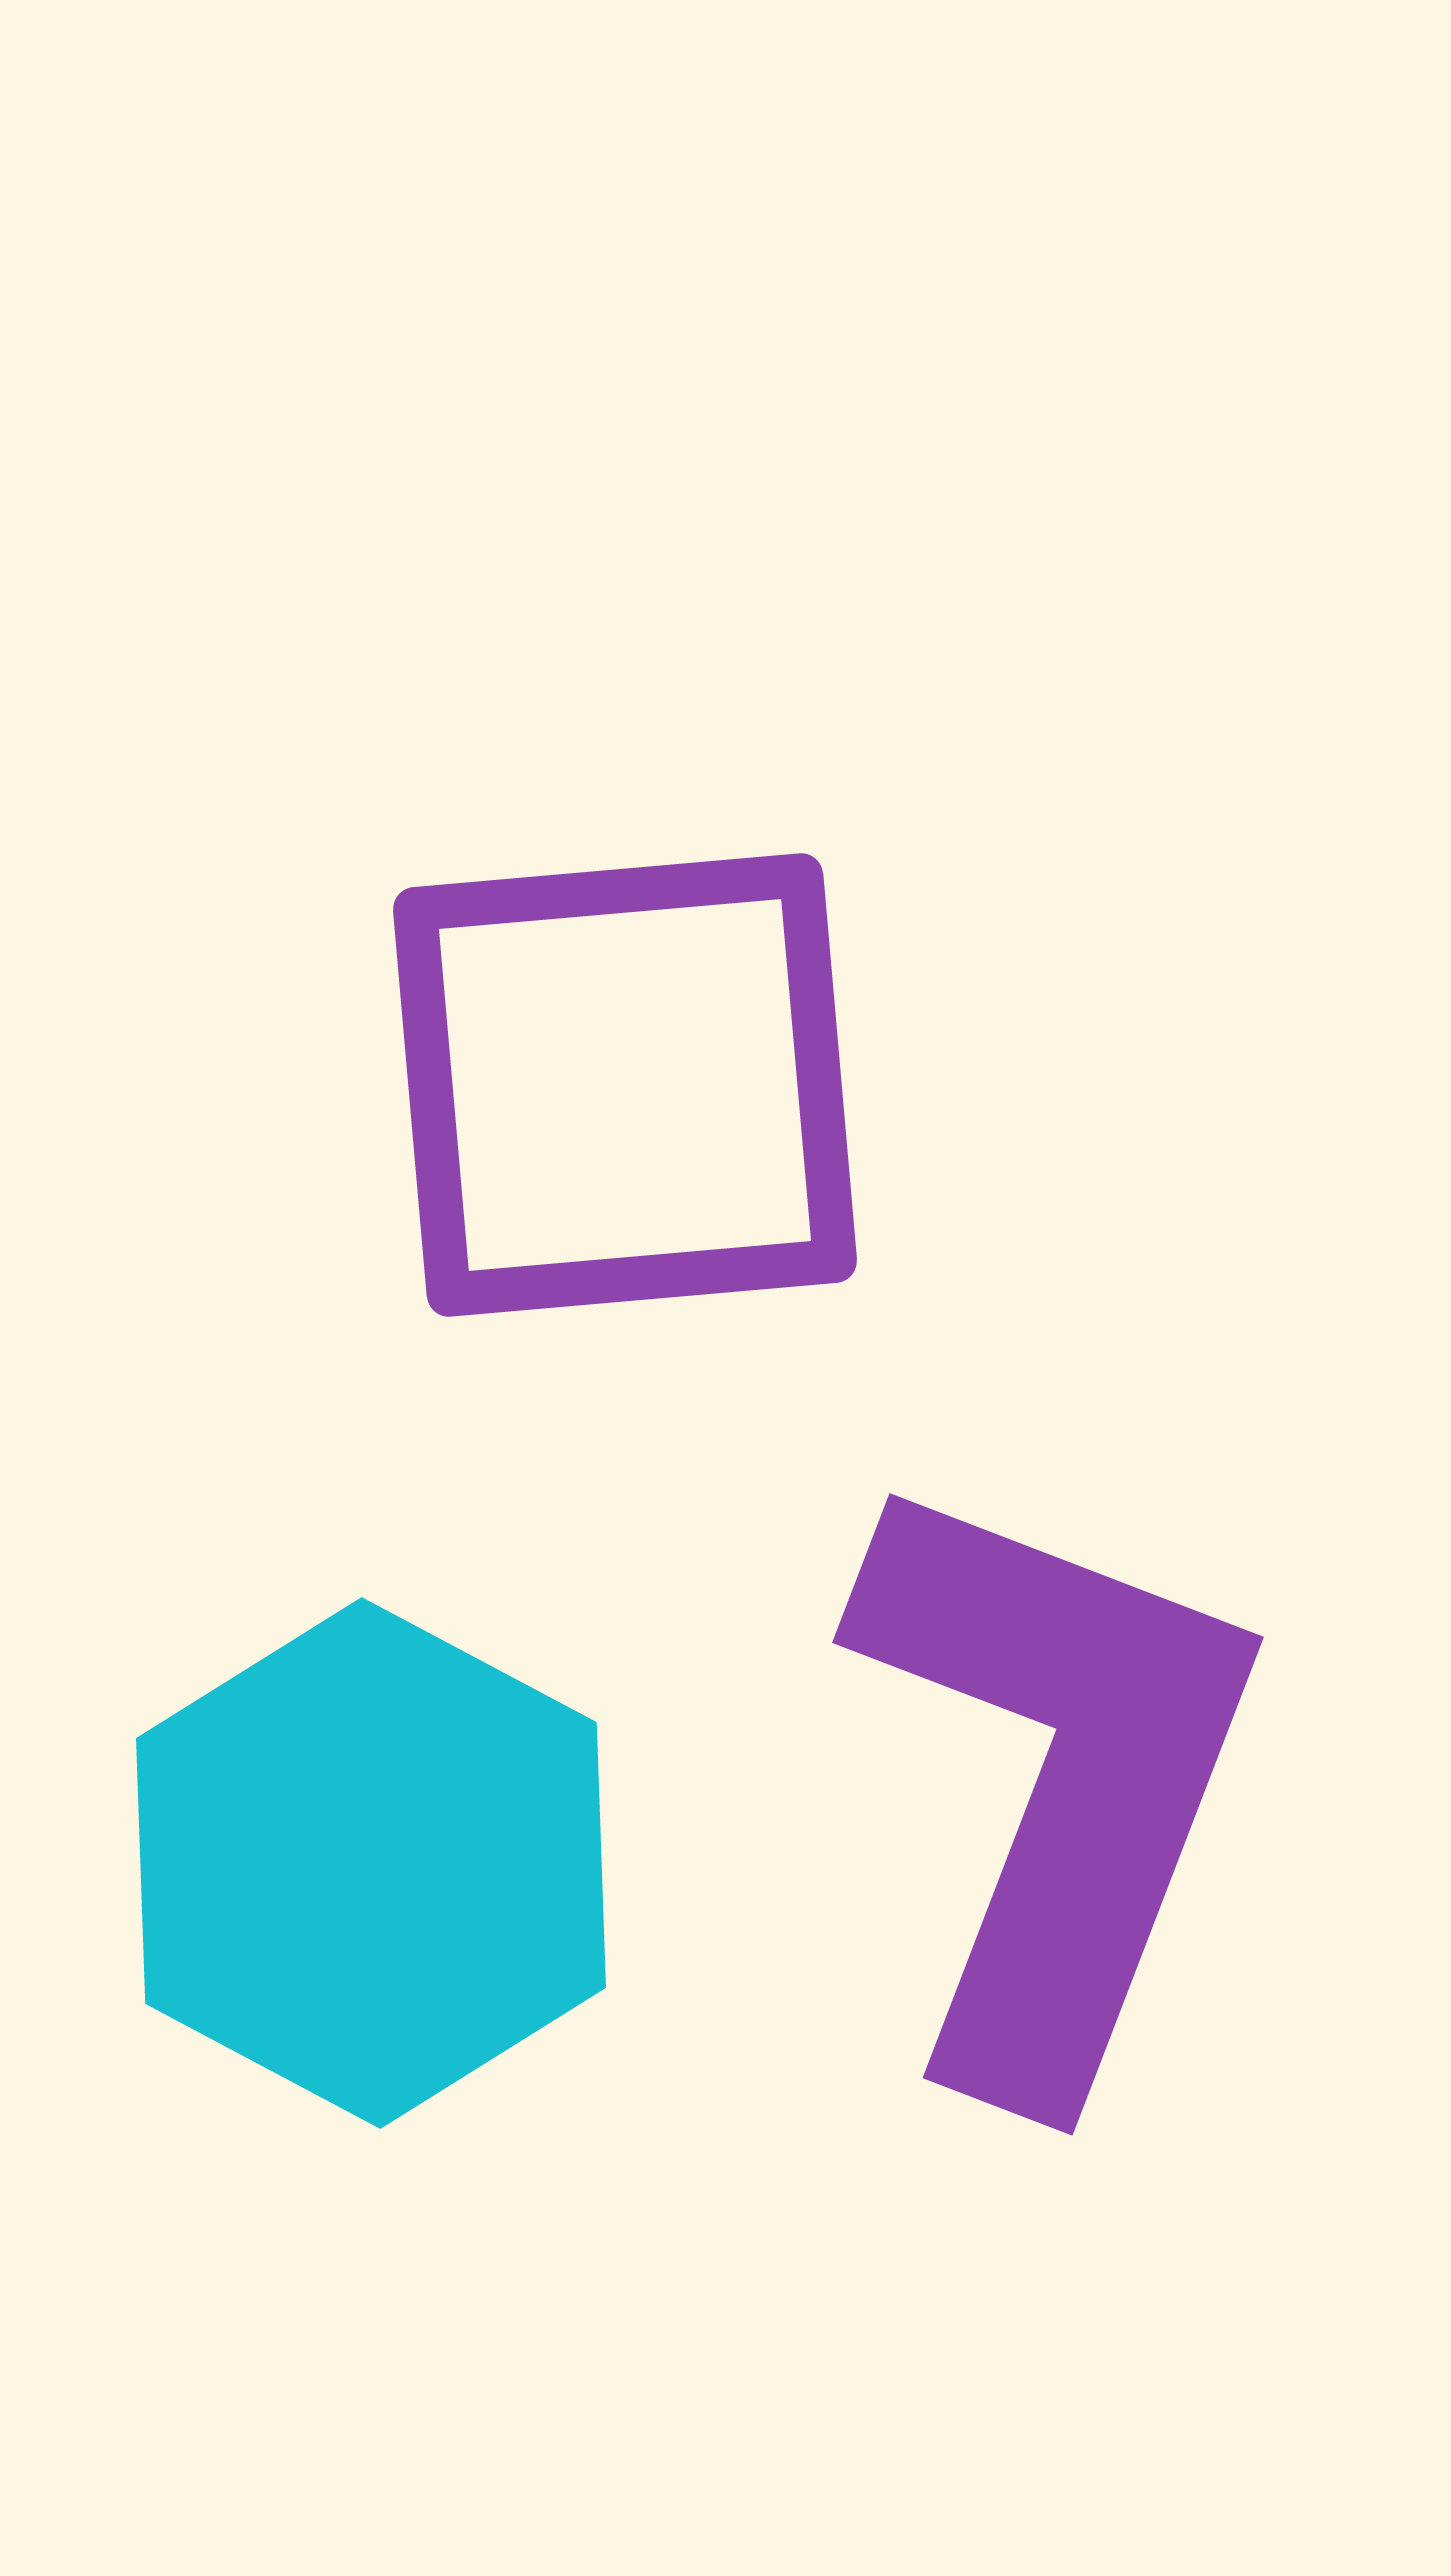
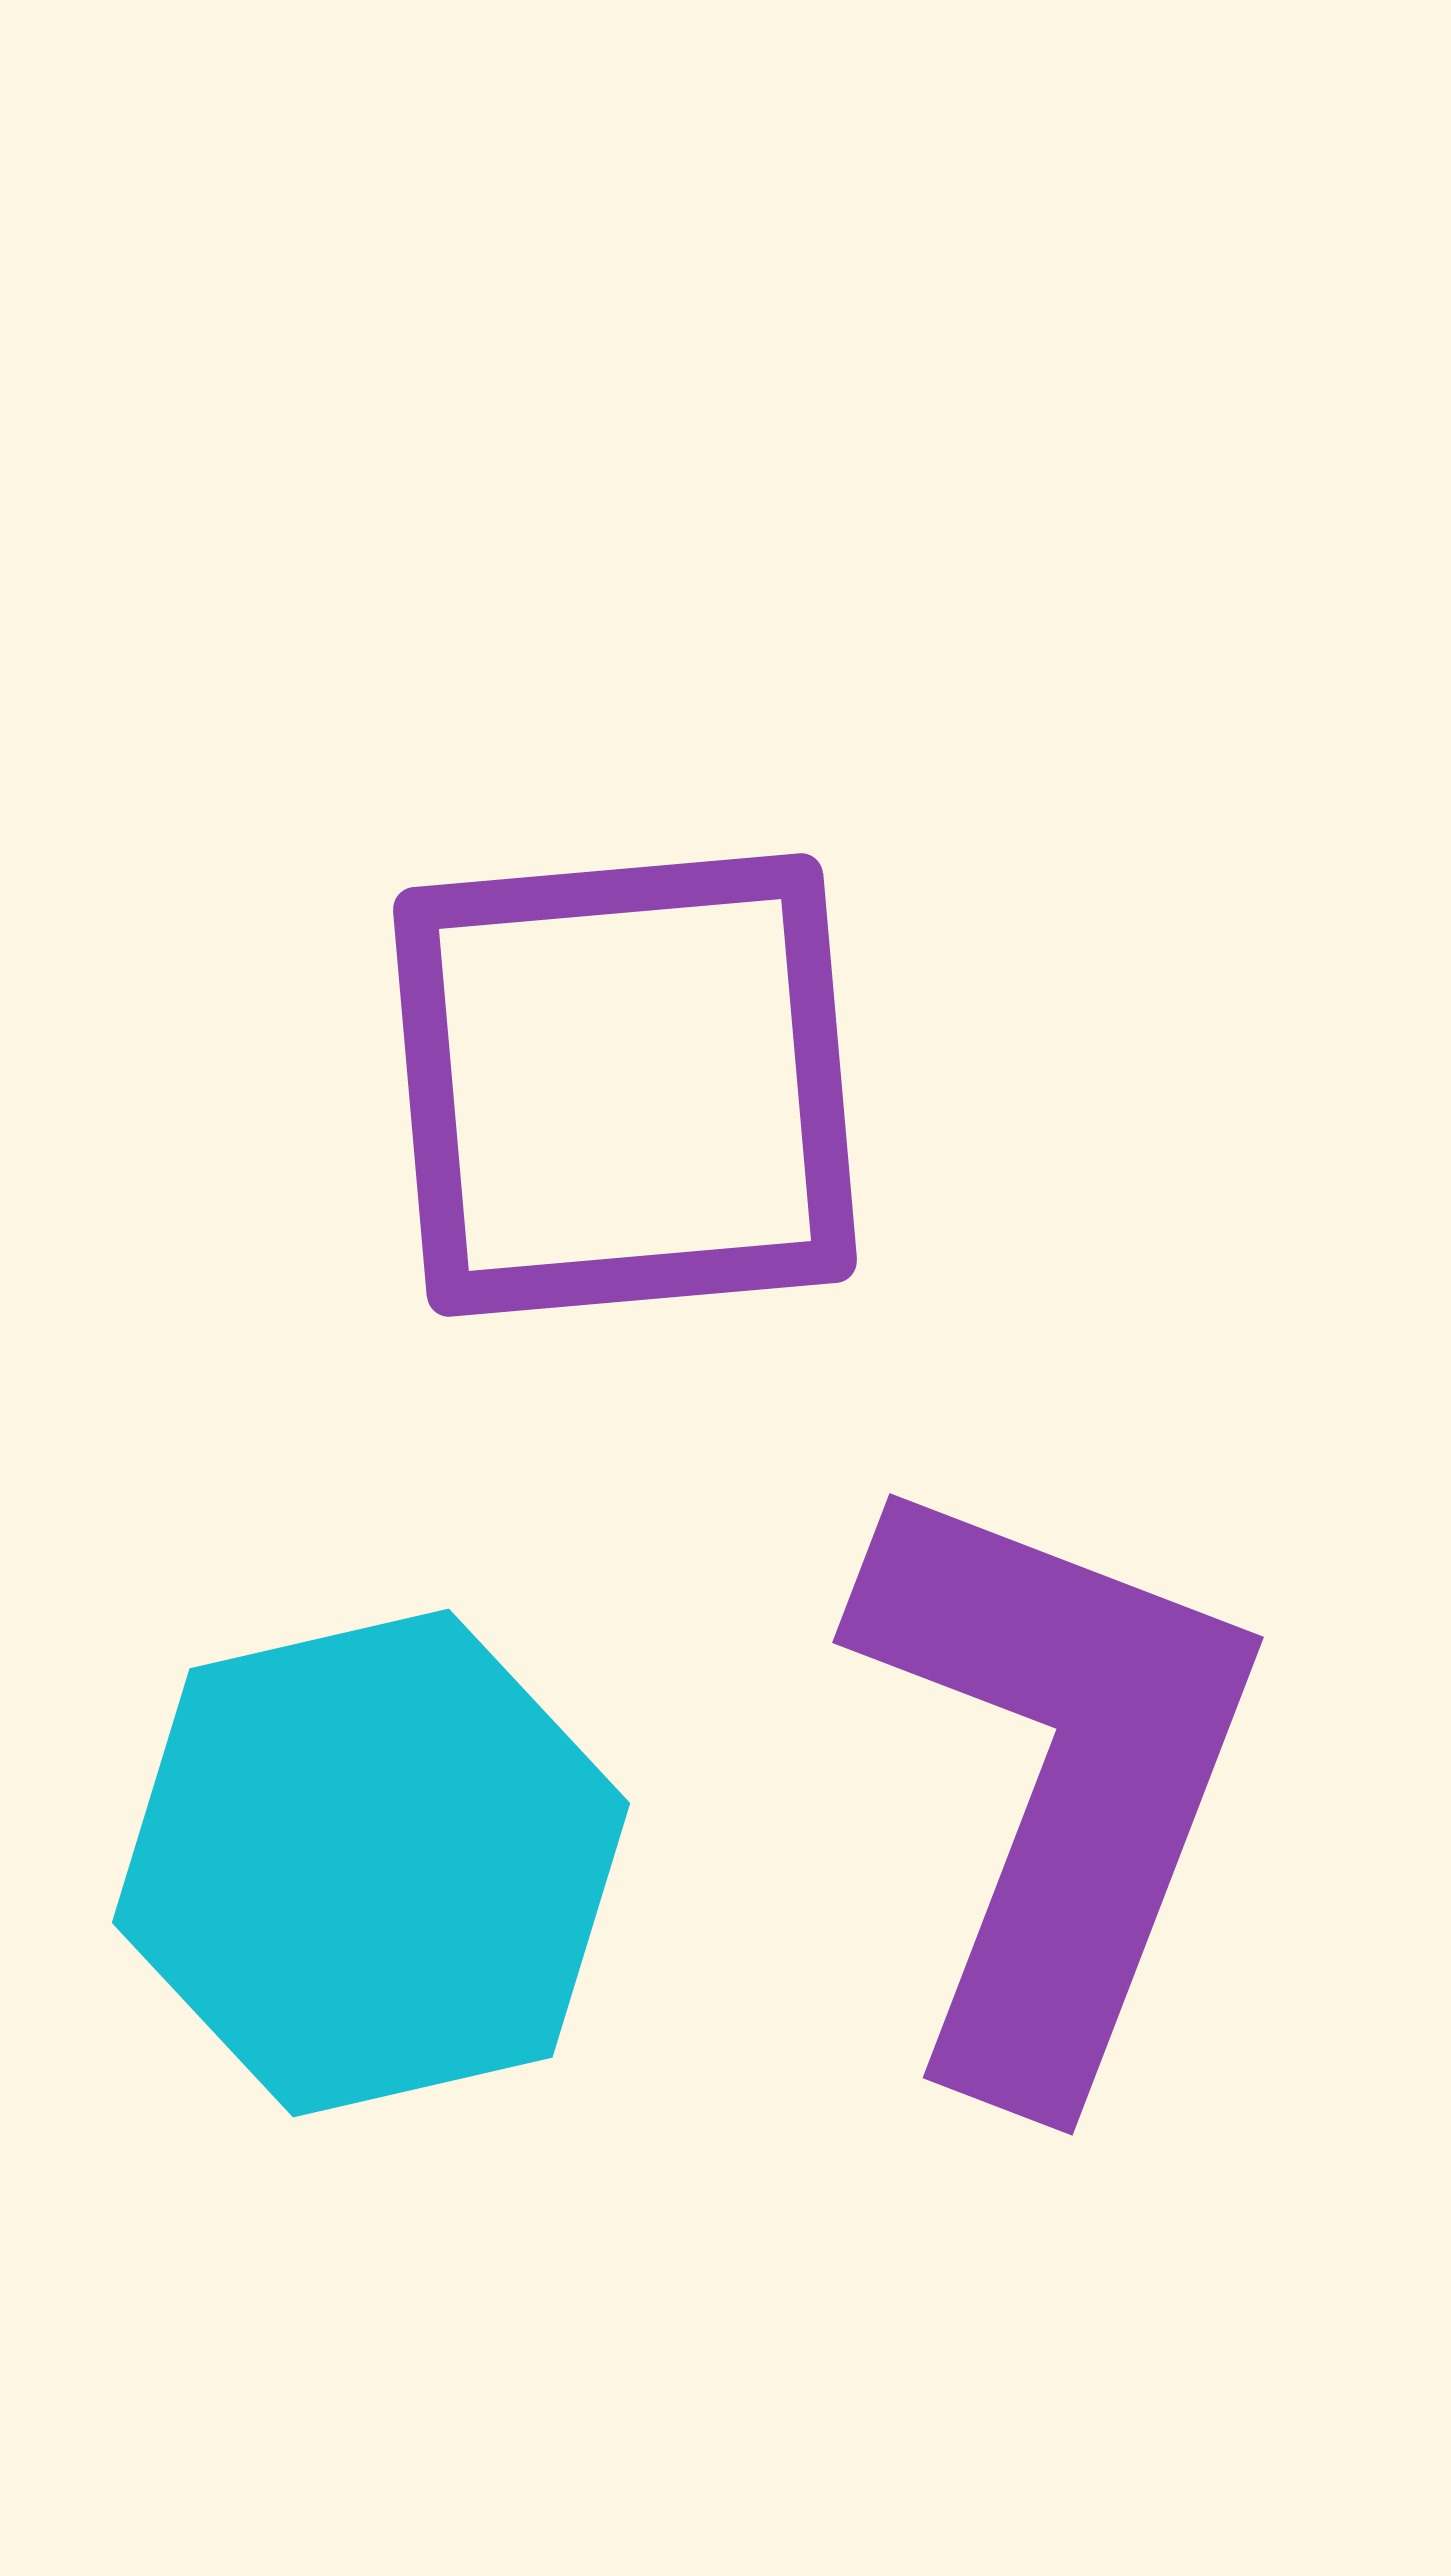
cyan hexagon: rotated 19 degrees clockwise
